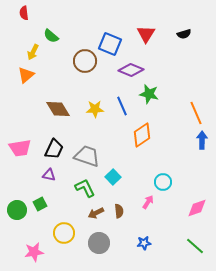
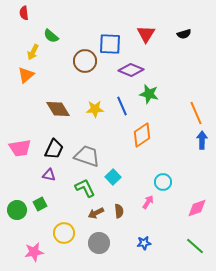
blue square: rotated 20 degrees counterclockwise
